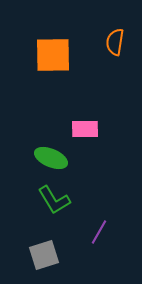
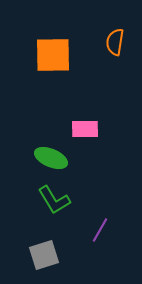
purple line: moved 1 px right, 2 px up
